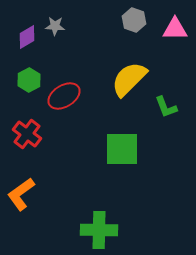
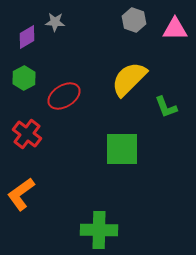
gray star: moved 4 px up
green hexagon: moved 5 px left, 2 px up
